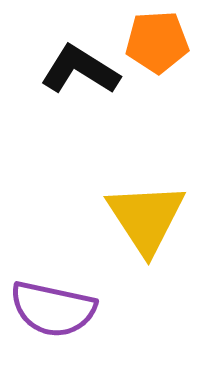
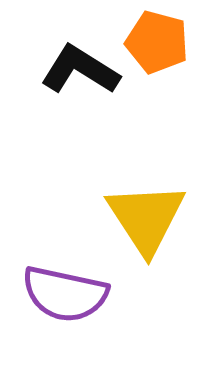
orange pentagon: rotated 18 degrees clockwise
purple semicircle: moved 12 px right, 15 px up
